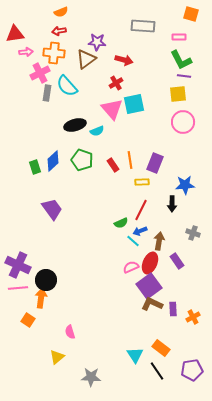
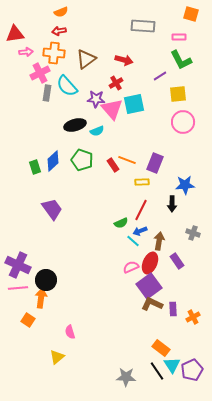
purple star at (97, 42): moved 1 px left, 57 px down
purple line at (184, 76): moved 24 px left; rotated 40 degrees counterclockwise
orange line at (130, 160): moved 3 px left; rotated 60 degrees counterclockwise
cyan triangle at (135, 355): moved 37 px right, 10 px down
purple pentagon at (192, 370): rotated 15 degrees counterclockwise
gray star at (91, 377): moved 35 px right
